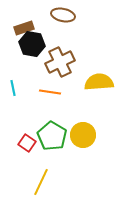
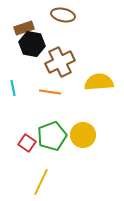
green pentagon: rotated 20 degrees clockwise
